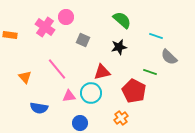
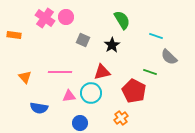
green semicircle: rotated 18 degrees clockwise
pink cross: moved 9 px up
orange rectangle: moved 4 px right
black star: moved 7 px left, 2 px up; rotated 21 degrees counterclockwise
pink line: moved 3 px right, 3 px down; rotated 50 degrees counterclockwise
